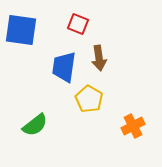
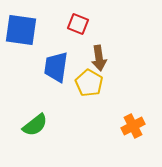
blue trapezoid: moved 8 px left
yellow pentagon: moved 16 px up
